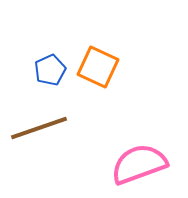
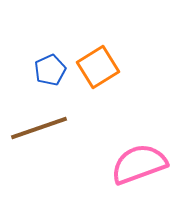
orange square: rotated 33 degrees clockwise
